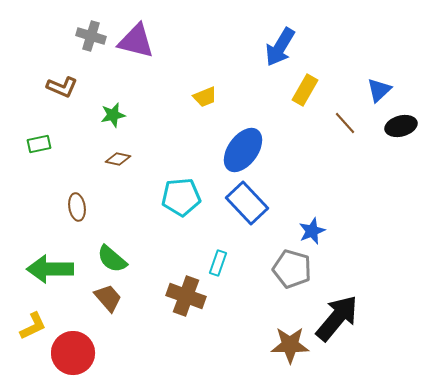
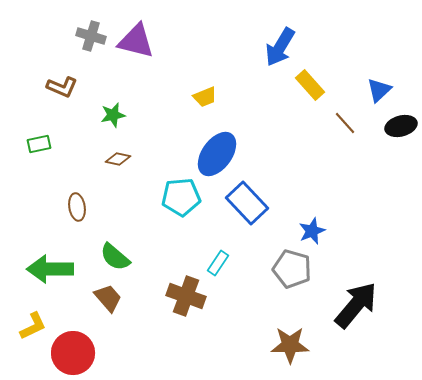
yellow rectangle: moved 5 px right, 5 px up; rotated 72 degrees counterclockwise
blue ellipse: moved 26 px left, 4 px down
green semicircle: moved 3 px right, 2 px up
cyan rectangle: rotated 15 degrees clockwise
black arrow: moved 19 px right, 13 px up
